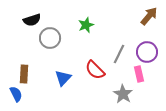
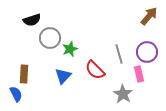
green star: moved 16 px left, 24 px down
gray line: rotated 42 degrees counterclockwise
blue triangle: moved 2 px up
